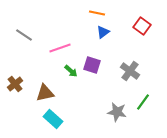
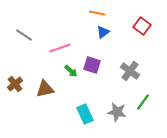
brown triangle: moved 4 px up
cyan rectangle: moved 32 px right, 5 px up; rotated 24 degrees clockwise
